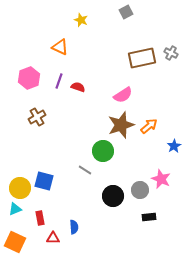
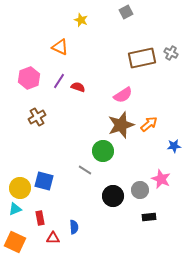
purple line: rotated 14 degrees clockwise
orange arrow: moved 2 px up
blue star: rotated 24 degrees clockwise
